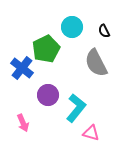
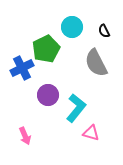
blue cross: rotated 25 degrees clockwise
pink arrow: moved 2 px right, 13 px down
